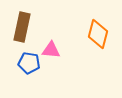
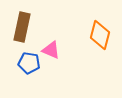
orange diamond: moved 2 px right, 1 px down
pink triangle: rotated 18 degrees clockwise
